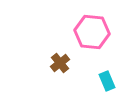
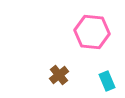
brown cross: moved 1 px left, 12 px down
